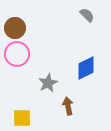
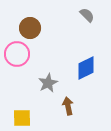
brown circle: moved 15 px right
